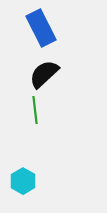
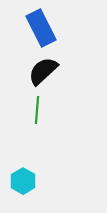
black semicircle: moved 1 px left, 3 px up
green line: moved 2 px right; rotated 12 degrees clockwise
